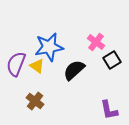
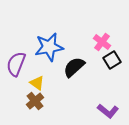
pink cross: moved 6 px right
yellow triangle: moved 17 px down
black semicircle: moved 3 px up
brown cross: rotated 12 degrees clockwise
purple L-shape: moved 1 px left, 1 px down; rotated 40 degrees counterclockwise
